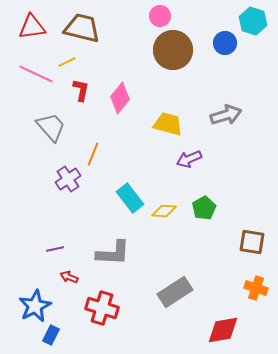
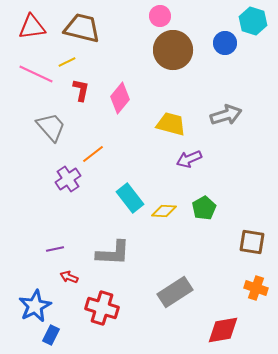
yellow trapezoid: moved 3 px right
orange line: rotated 30 degrees clockwise
